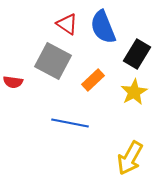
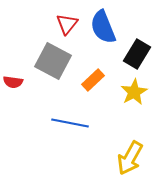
red triangle: rotated 35 degrees clockwise
